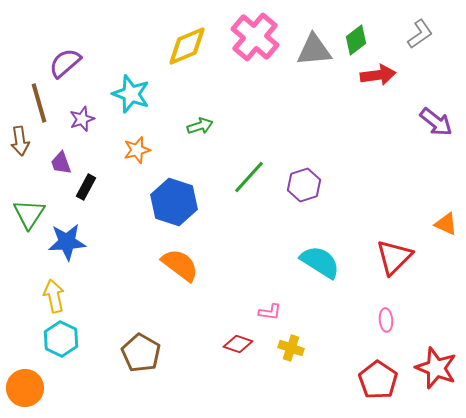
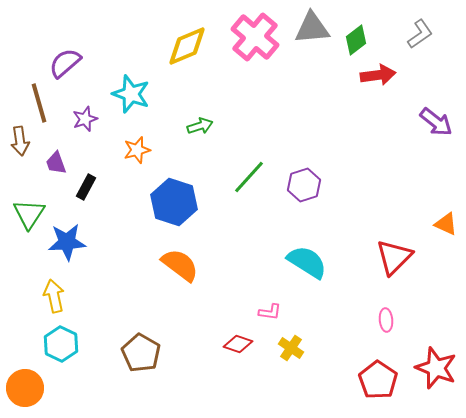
gray triangle: moved 2 px left, 22 px up
purple star: moved 3 px right
purple trapezoid: moved 5 px left
cyan semicircle: moved 13 px left
cyan hexagon: moved 5 px down
yellow cross: rotated 15 degrees clockwise
